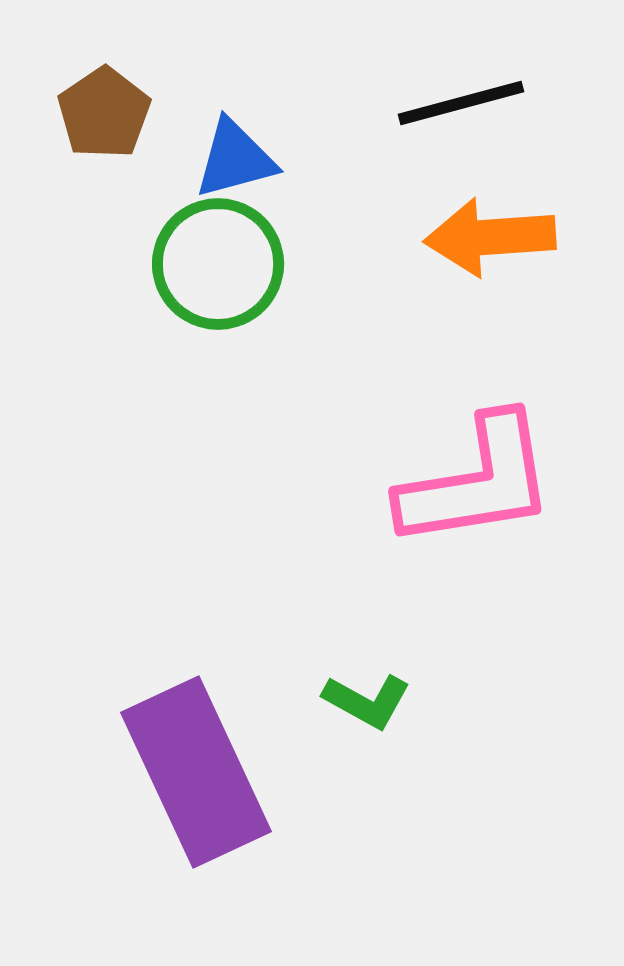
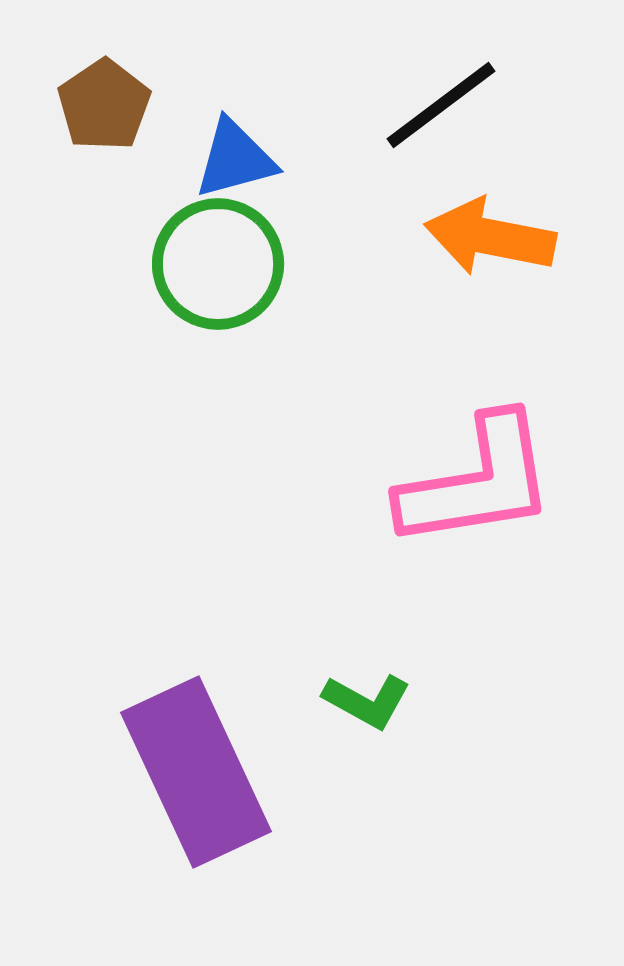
black line: moved 20 px left, 2 px down; rotated 22 degrees counterclockwise
brown pentagon: moved 8 px up
orange arrow: rotated 15 degrees clockwise
